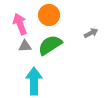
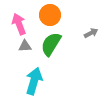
orange circle: moved 1 px right
pink arrow: moved 1 px left
green semicircle: moved 1 px right, 1 px up; rotated 25 degrees counterclockwise
cyan arrow: rotated 16 degrees clockwise
